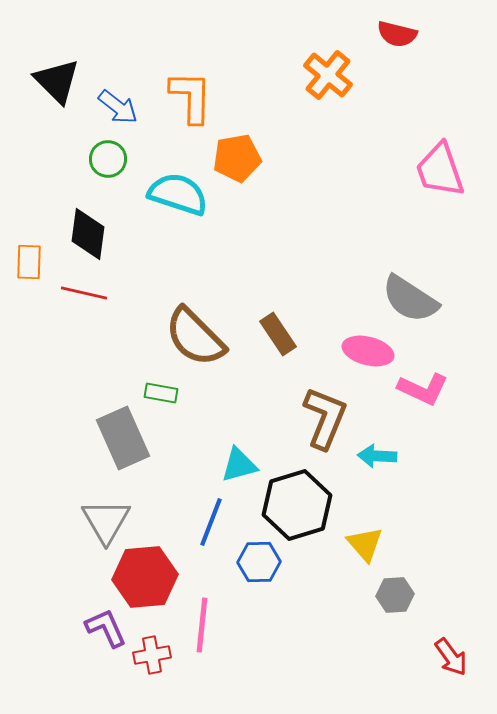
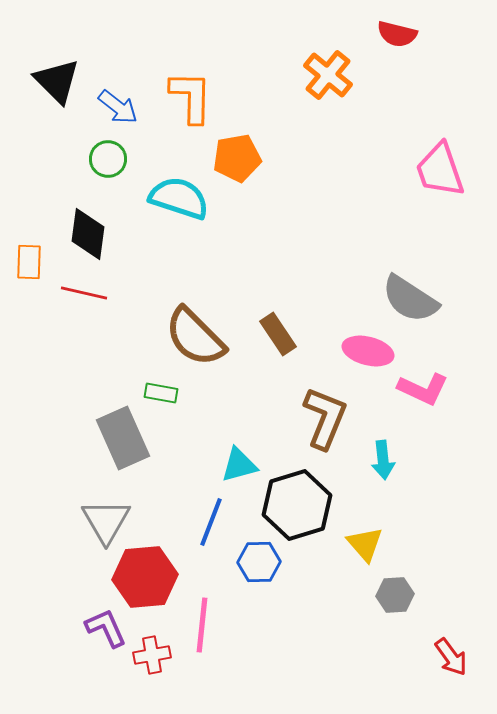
cyan semicircle: moved 1 px right, 4 px down
cyan arrow: moved 6 px right, 4 px down; rotated 99 degrees counterclockwise
